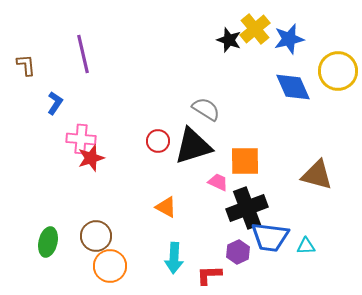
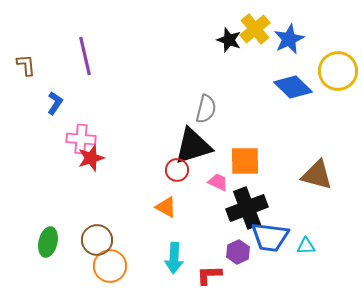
blue star: rotated 12 degrees counterclockwise
purple line: moved 2 px right, 2 px down
blue diamond: rotated 21 degrees counterclockwise
gray semicircle: rotated 72 degrees clockwise
red circle: moved 19 px right, 29 px down
brown circle: moved 1 px right, 4 px down
